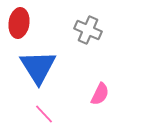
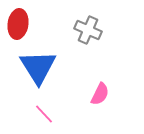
red ellipse: moved 1 px left, 1 px down
